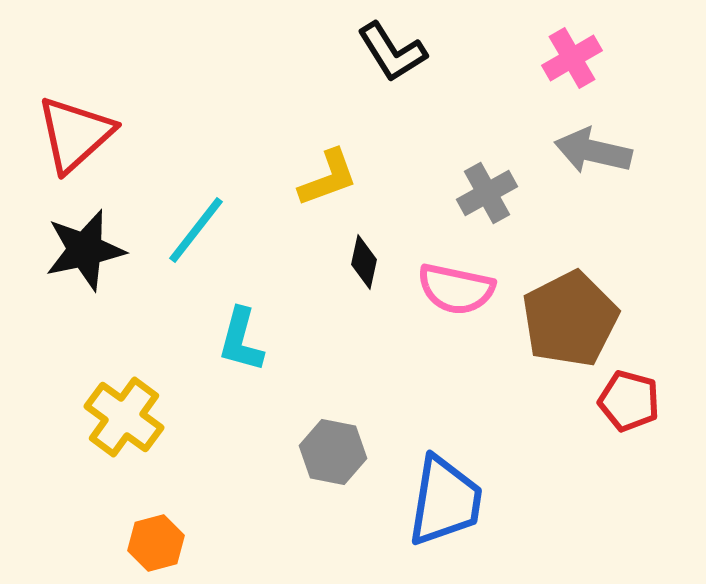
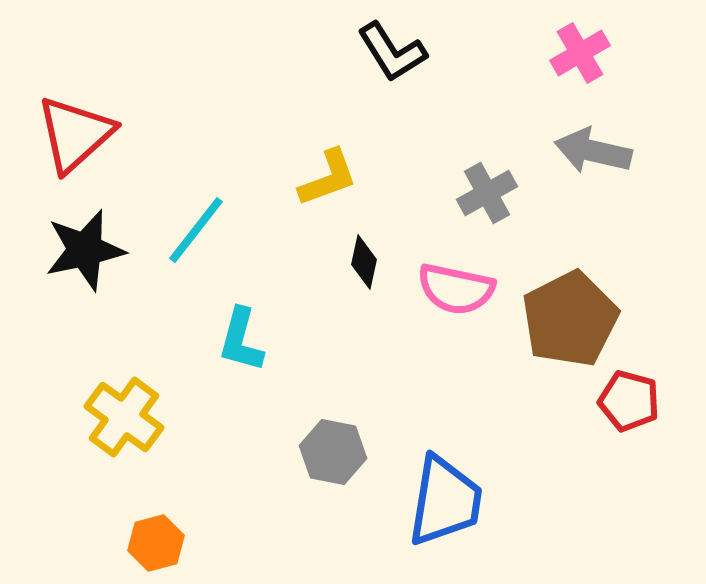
pink cross: moved 8 px right, 5 px up
